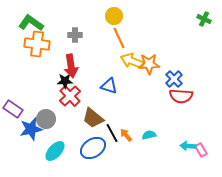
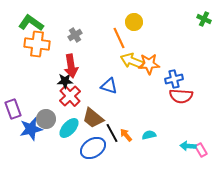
yellow circle: moved 20 px right, 6 px down
gray cross: rotated 32 degrees counterclockwise
blue cross: rotated 30 degrees clockwise
purple rectangle: rotated 36 degrees clockwise
cyan ellipse: moved 14 px right, 23 px up
